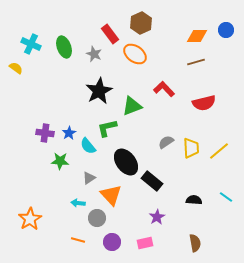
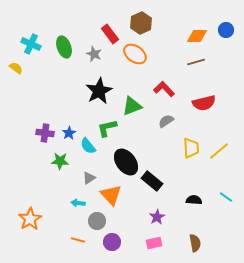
gray semicircle: moved 21 px up
gray circle: moved 3 px down
pink rectangle: moved 9 px right
